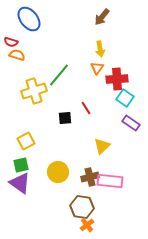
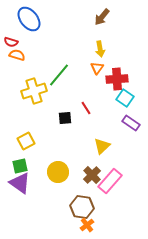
green square: moved 1 px left, 1 px down
brown cross: moved 2 px right, 2 px up; rotated 30 degrees counterclockwise
pink rectangle: rotated 55 degrees counterclockwise
